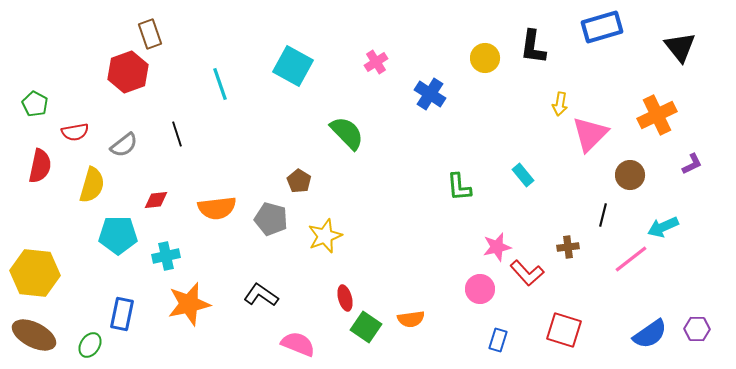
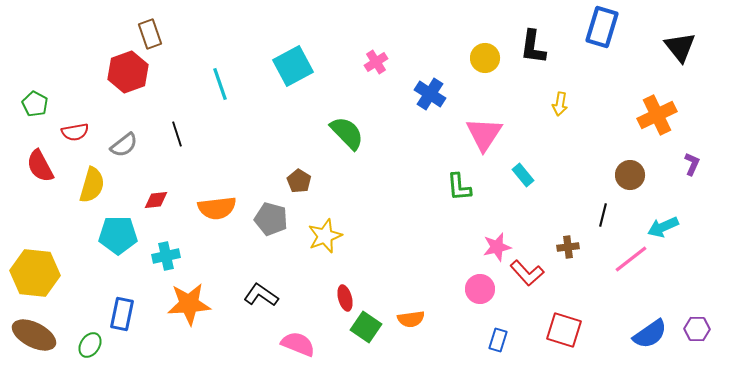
blue rectangle at (602, 27): rotated 57 degrees counterclockwise
cyan square at (293, 66): rotated 33 degrees clockwise
pink triangle at (590, 134): moved 106 px left; rotated 12 degrees counterclockwise
purple L-shape at (692, 164): rotated 40 degrees counterclockwise
red semicircle at (40, 166): rotated 140 degrees clockwise
orange star at (189, 304): rotated 9 degrees clockwise
